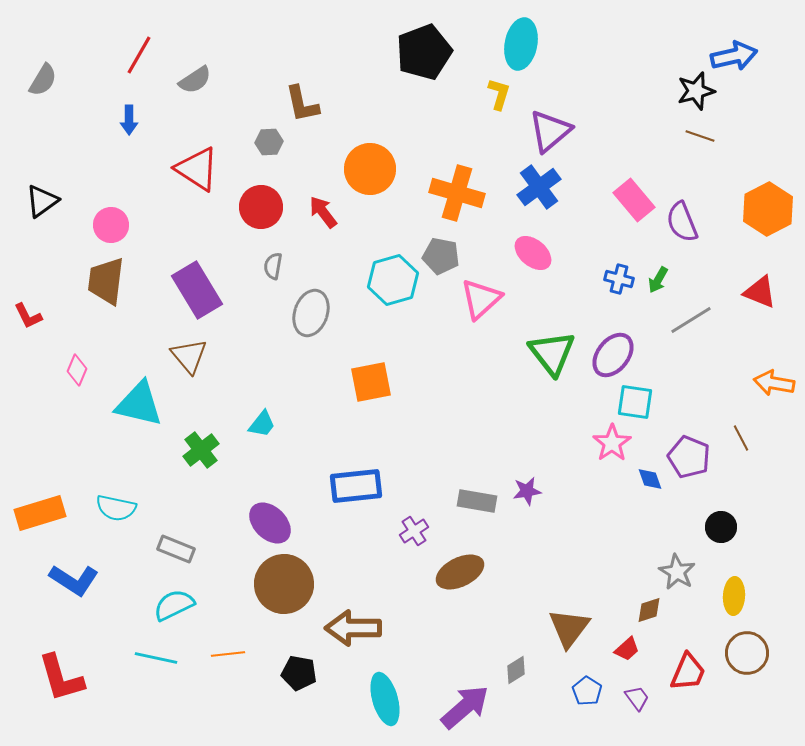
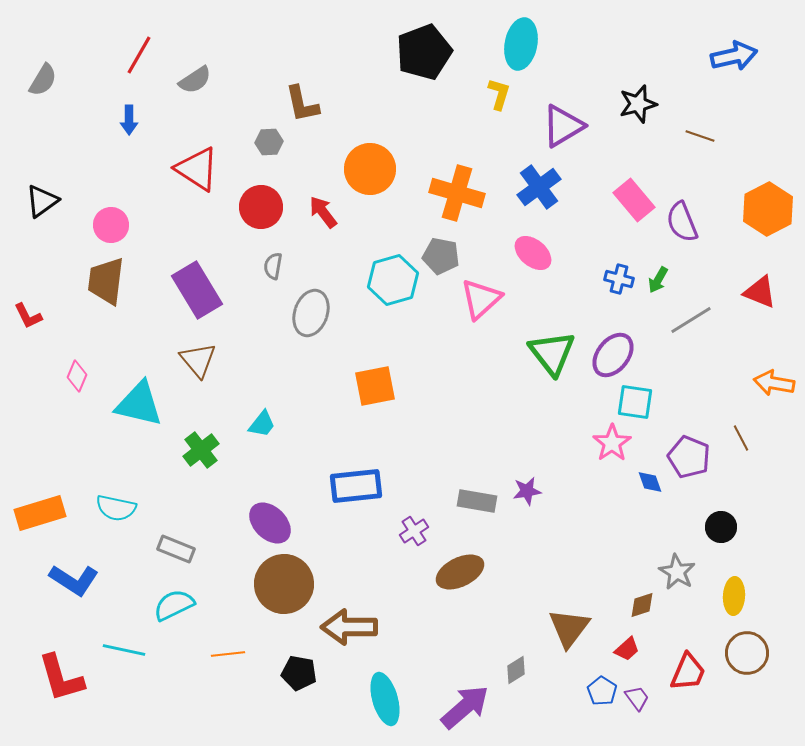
black star at (696, 91): moved 58 px left, 13 px down
purple triangle at (550, 131): moved 13 px right, 5 px up; rotated 9 degrees clockwise
brown triangle at (189, 356): moved 9 px right, 4 px down
pink diamond at (77, 370): moved 6 px down
orange square at (371, 382): moved 4 px right, 4 px down
blue diamond at (650, 479): moved 3 px down
brown diamond at (649, 610): moved 7 px left, 5 px up
brown arrow at (353, 628): moved 4 px left, 1 px up
cyan line at (156, 658): moved 32 px left, 8 px up
blue pentagon at (587, 691): moved 15 px right
